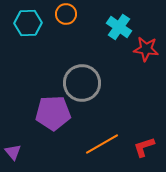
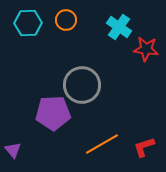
orange circle: moved 6 px down
gray circle: moved 2 px down
purple triangle: moved 2 px up
